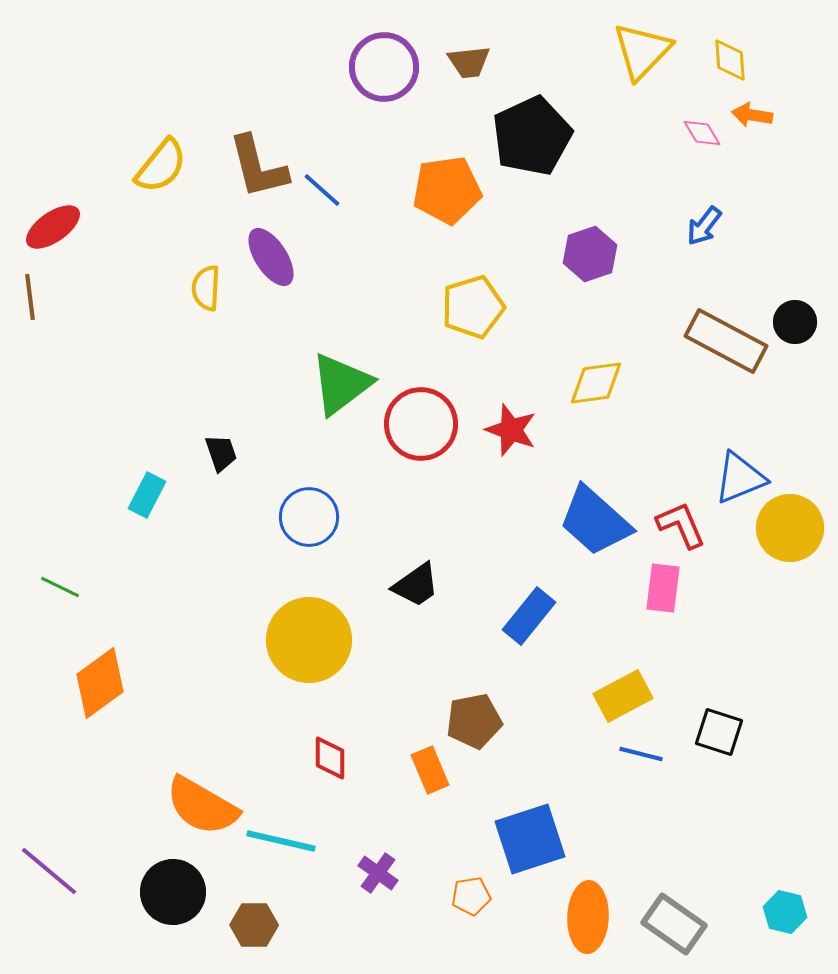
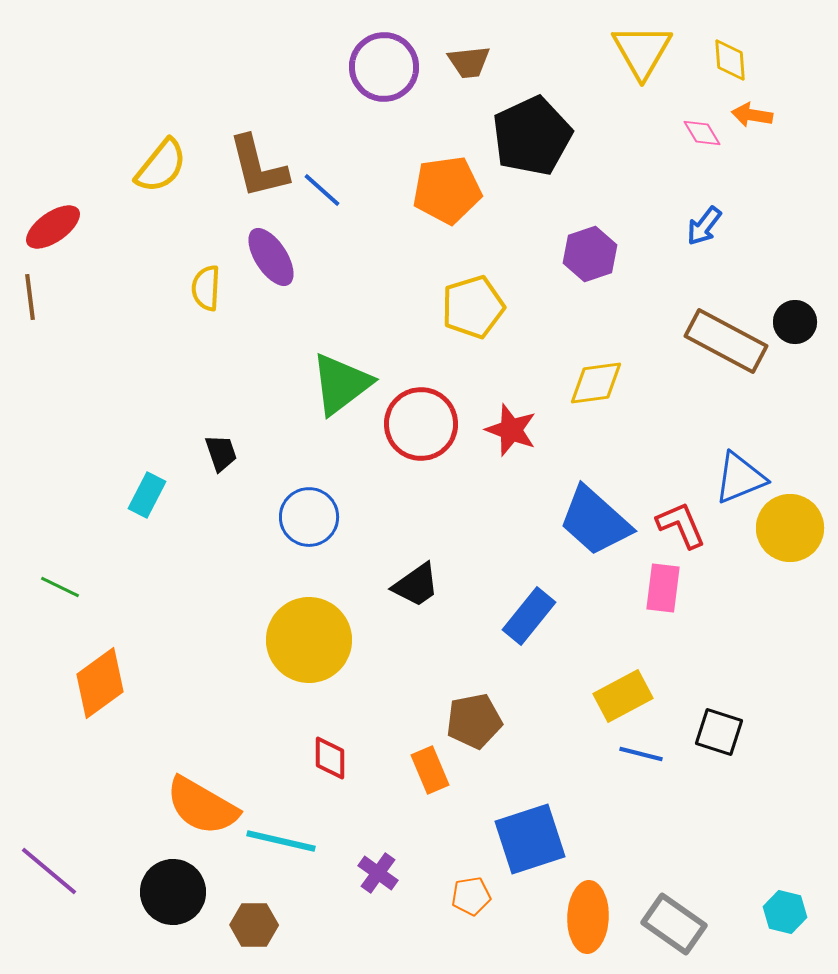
yellow triangle at (642, 51): rotated 14 degrees counterclockwise
